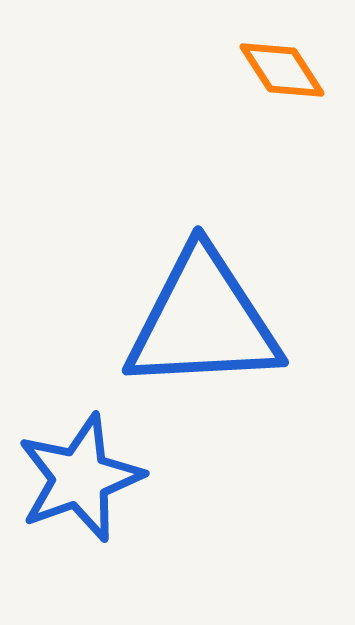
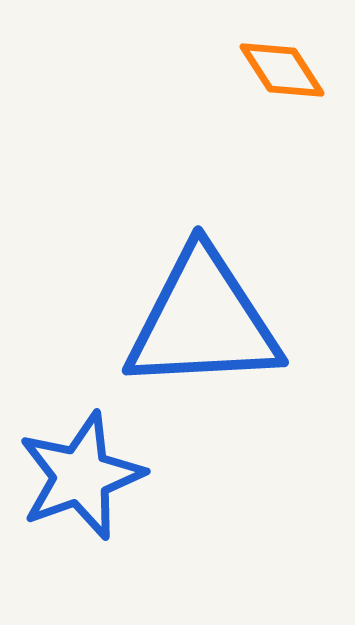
blue star: moved 1 px right, 2 px up
